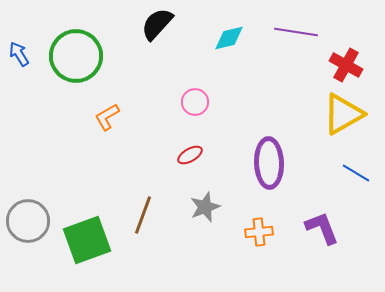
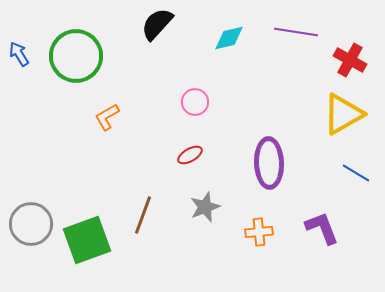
red cross: moved 4 px right, 5 px up
gray circle: moved 3 px right, 3 px down
